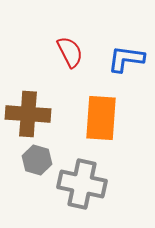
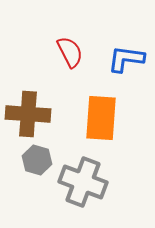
gray cross: moved 1 px right, 2 px up; rotated 9 degrees clockwise
